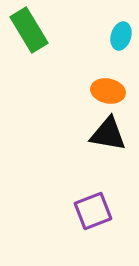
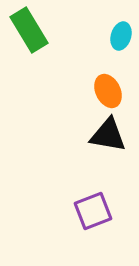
orange ellipse: rotated 52 degrees clockwise
black triangle: moved 1 px down
